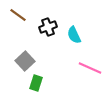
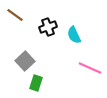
brown line: moved 3 px left
